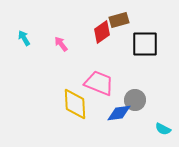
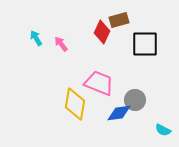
red diamond: rotated 30 degrees counterclockwise
cyan arrow: moved 12 px right
yellow diamond: rotated 12 degrees clockwise
cyan semicircle: moved 1 px down
